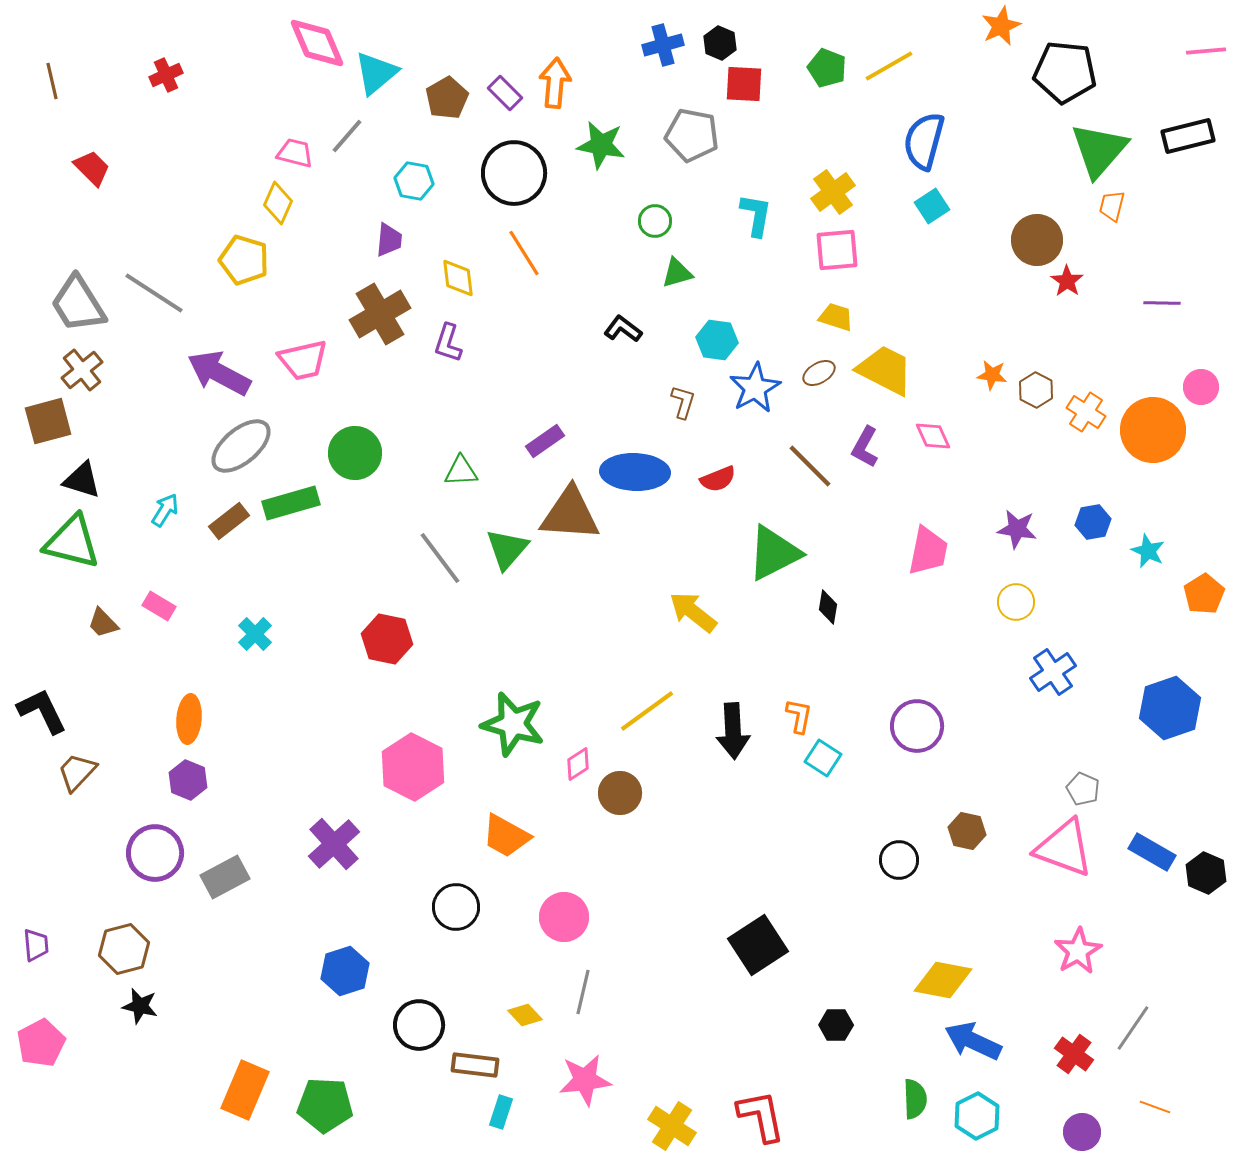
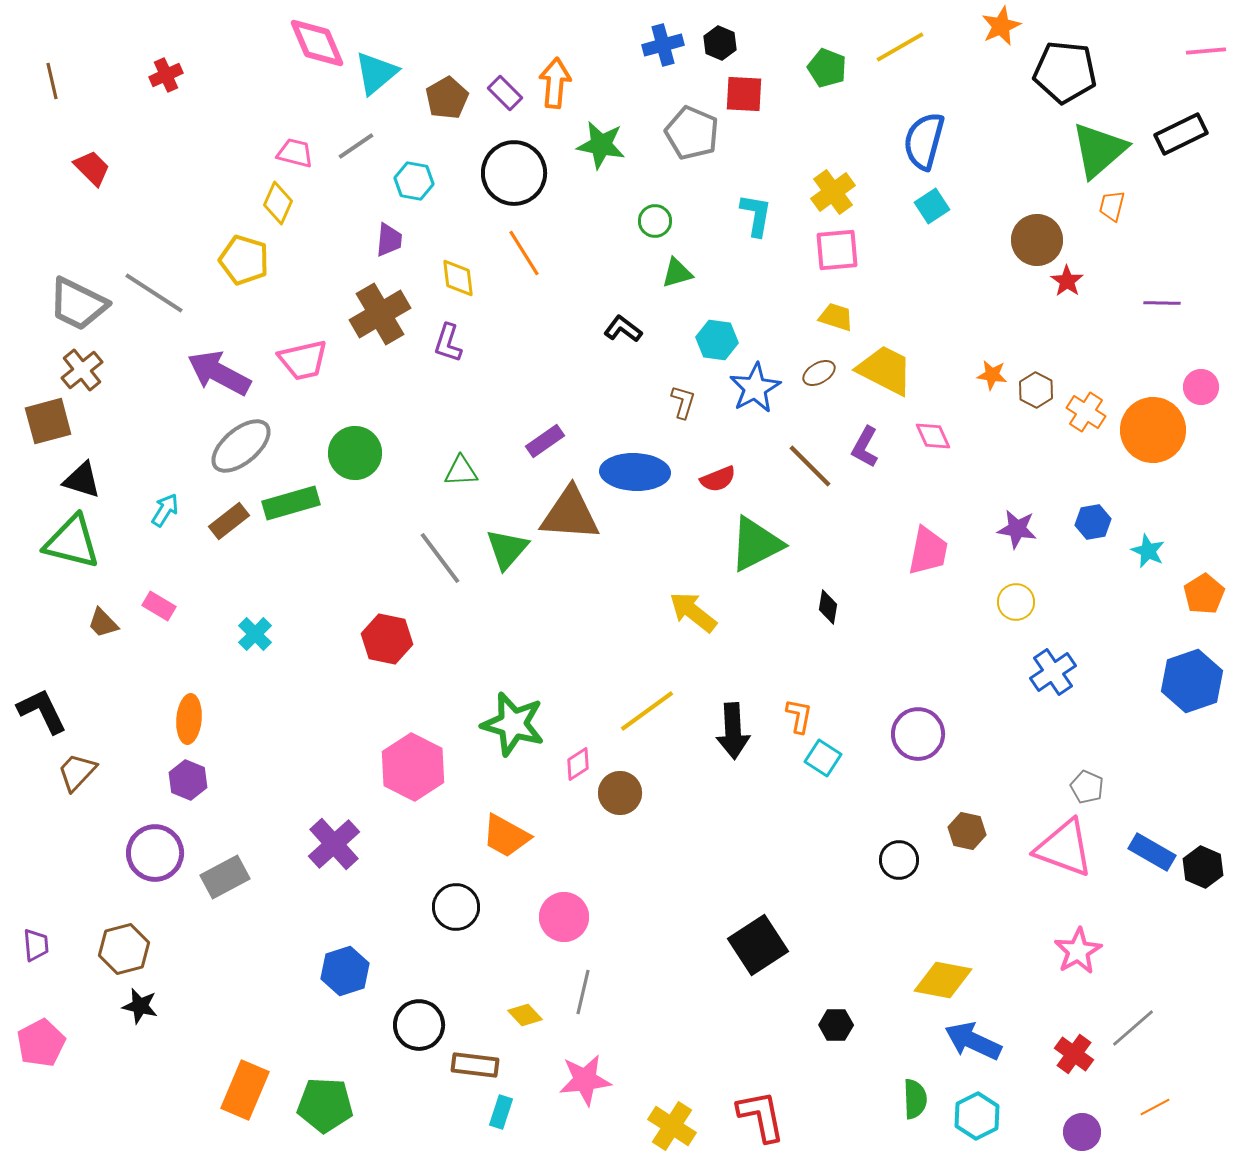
yellow line at (889, 66): moved 11 px right, 19 px up
red square at (744, 84): moved 10 px down
gray pentagon at (692, 135): moved 2 px up; rotated 12 degrees clockwise
gray line at (347, 136): moved 9 px right, 10 px down; rotated 15 degrees clockwise
black rectangle at (1188, 136): moved 7 px left, 2 px up; rotated 12 degrees counterclockwise
green triangle at (1099, 150): rotated 8 degrees clockwise
gray trapezoid at (78, 304): rotated 32 degrees counterclockwise
green triangle at (774, 553): moved 18 px left, 9 px up
blue hexagon at (1170, 708): moved 22 px right, 27 px up
purple circle at (917, 726): moved 1 px right, 8 px down
gray pentagon at (1083, 789): moved 4 px right, 2 px up
black hexagon at (1206, 873): moved 3 px left, 6 px up
gray line at (1133, 1028): rotated 15 degrees clockwise
orange line at (1155, 1107): rotated 48 degrees counterclockwise
